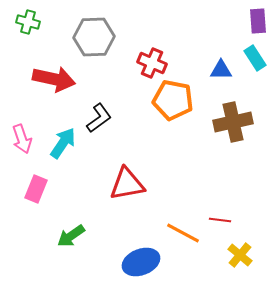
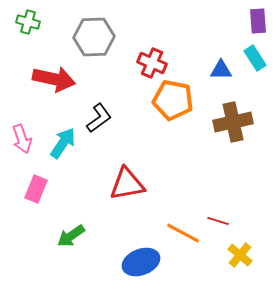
red line: moved 2 px left, 1 px down; rotated 10 degrees clockwise
